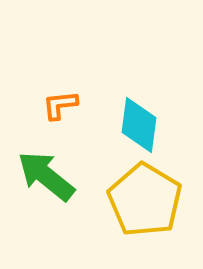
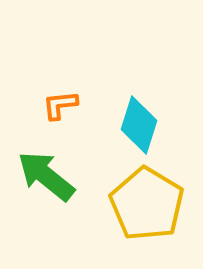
cyan diamond: rotated 10 degrees clockwise
yellow pentagon: moved 2 px right, 4 px down
